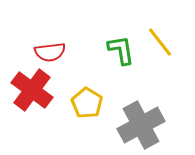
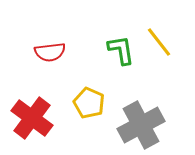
yellow line: moved 1 px left
red cross: moved 28 px down
yellow pentagon: moved 2 px right; rotated 8 degrees counterclockwise
